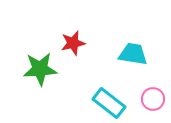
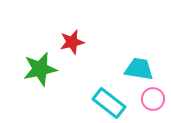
red star: moved 1 px left, 1 px up
cyan trapezoid: moved 6 px right, 15 px down
green star: rotated 8 degrees counterclockwise
